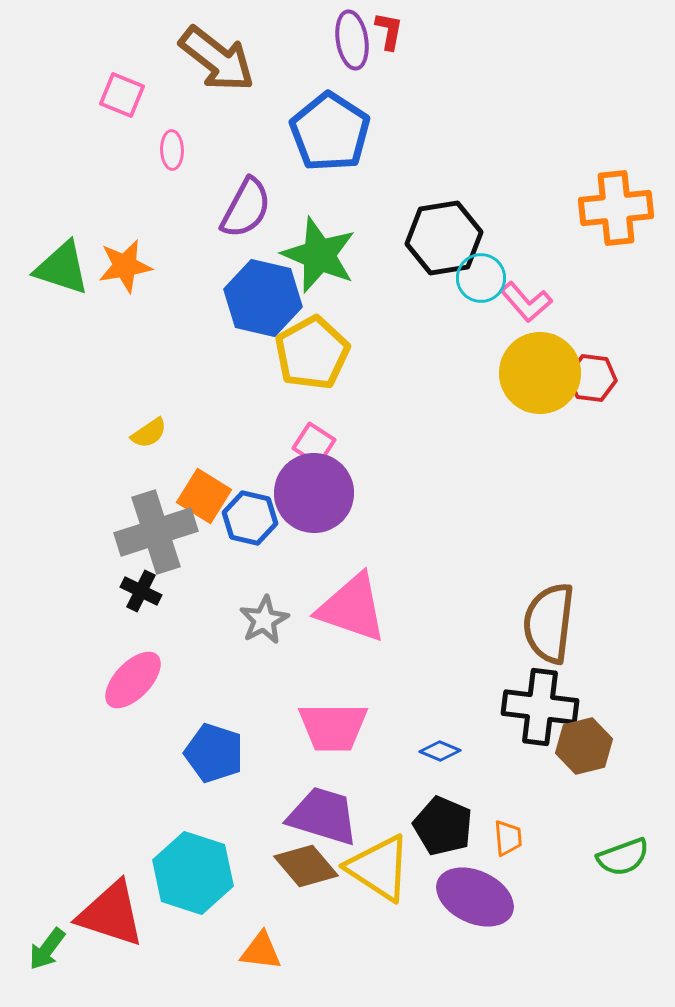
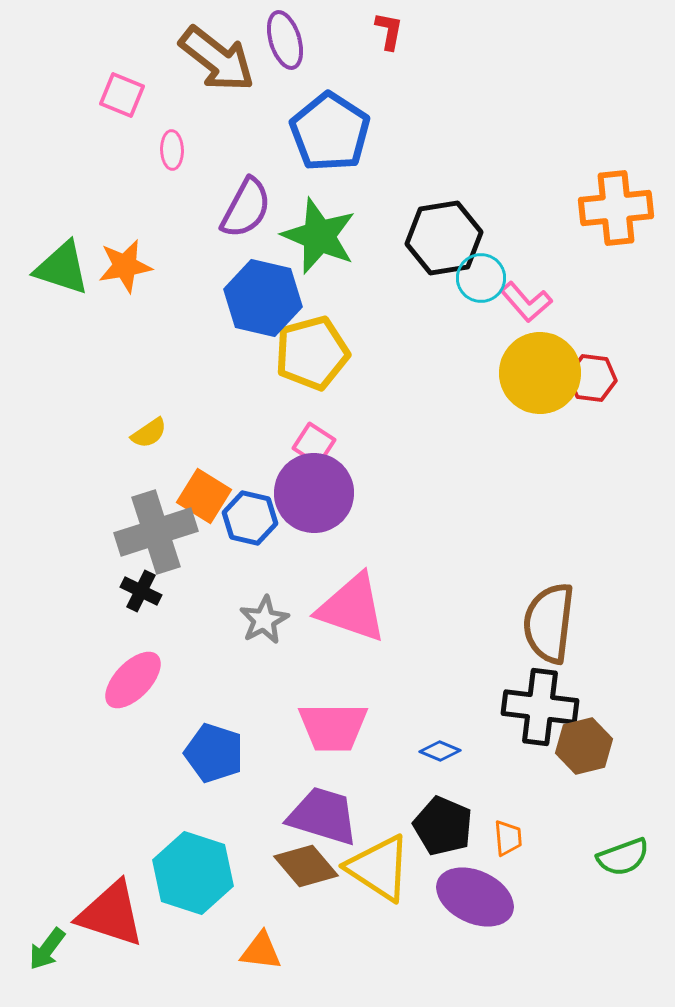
purple ellipse at (352, 40): moved 67 px left; rotated 8 degrees counterclockwise
green star at (319, 255): moved 19 px up
yellow pentagon at (312, 353): rotated 14 degrees clockwise
